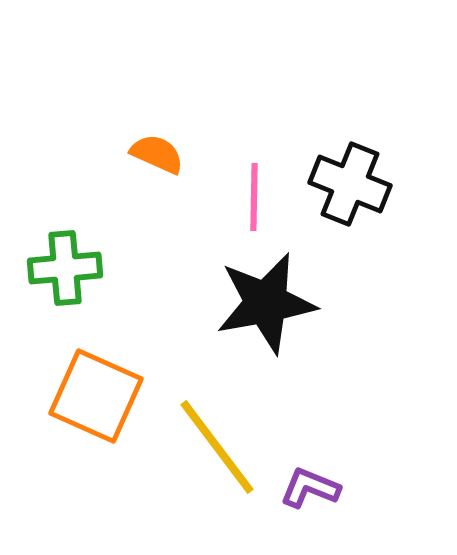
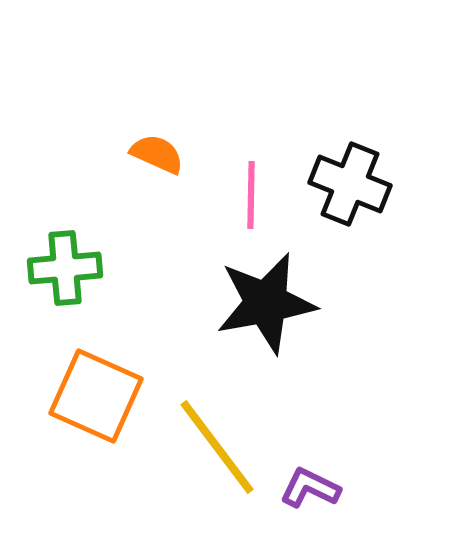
pink line: moved 3 px left, 2 px up
purple L-shape: rotated 4 degrees clockwise
